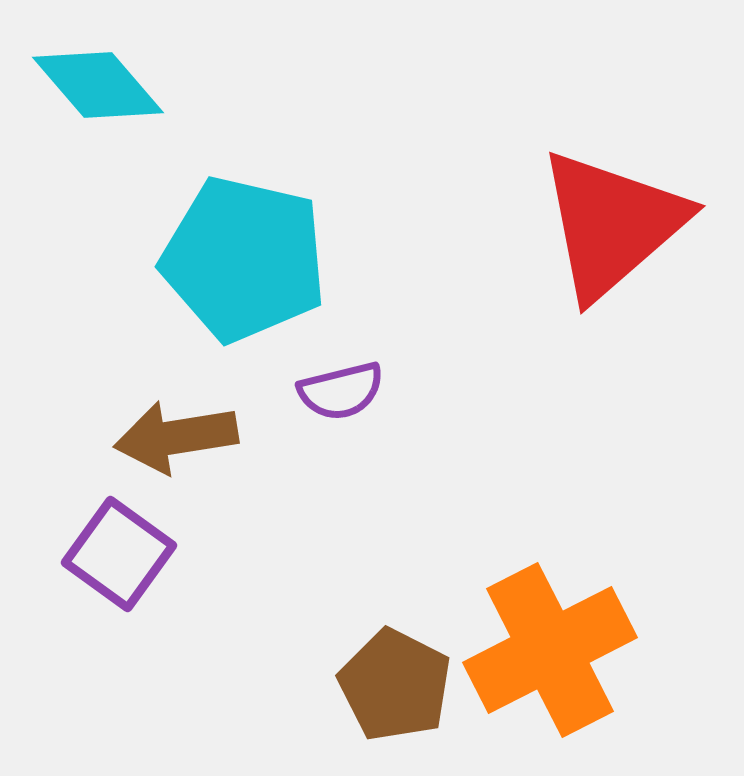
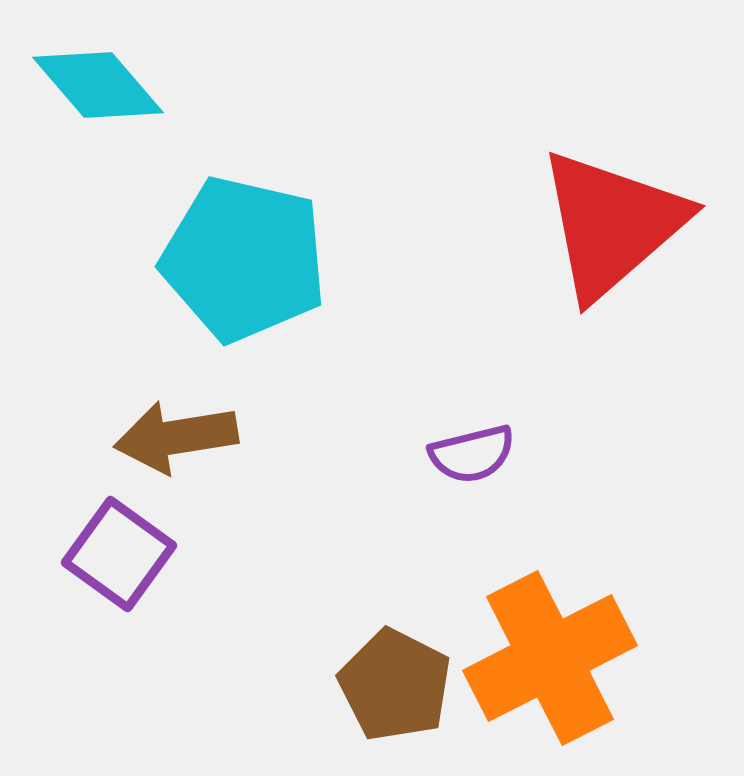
purple semicircle: moved 131 px right, 63 px down
orange cross: moved 8 px down
